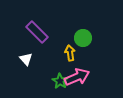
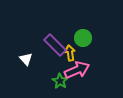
purple rectangle: moved 18 px right, 13 px down
pink arrow: moved 7 px up
